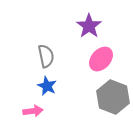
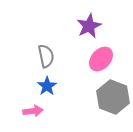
purple star: rotated 10 degrees clockwise
blue star: rotated 12 degrees clockwise
